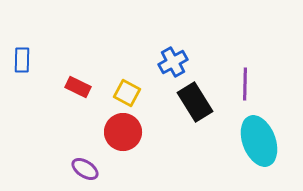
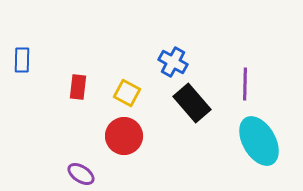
blue cross: rotated 32 degrees counterclockwise
red rectangle: rotated 70 degrees clockwise
black rectangle: moved 3 px left, 1 px down; rotated 9 degrees counterclockwise
red circle: moved 1 px right, 4 px down
cyan ellipse: rotated 9 degrees counterclockwise
purple ellipse: moved 4 px left, 5 px down
